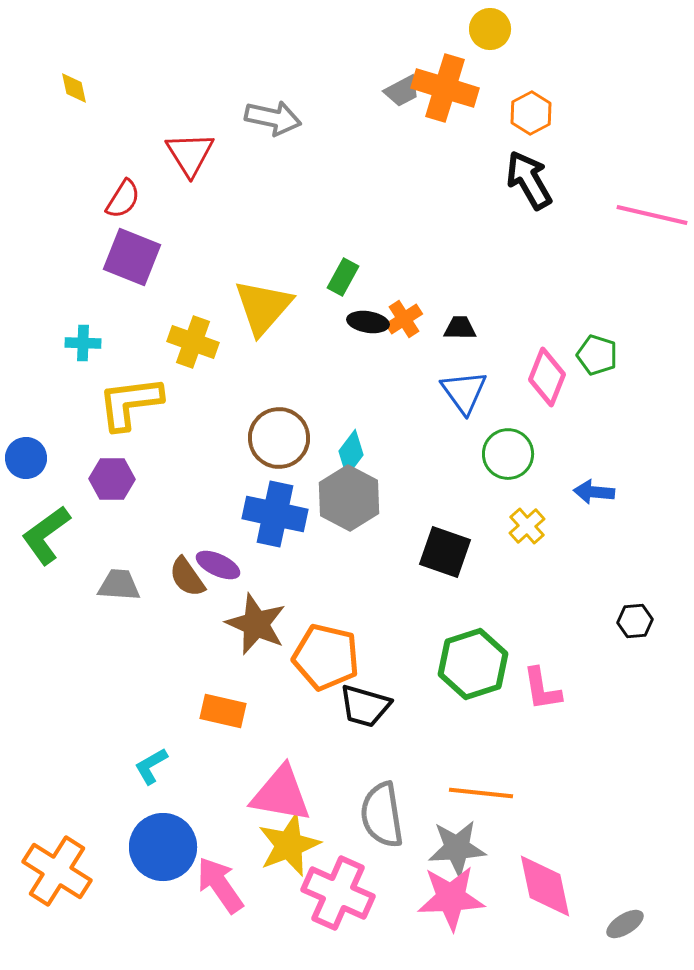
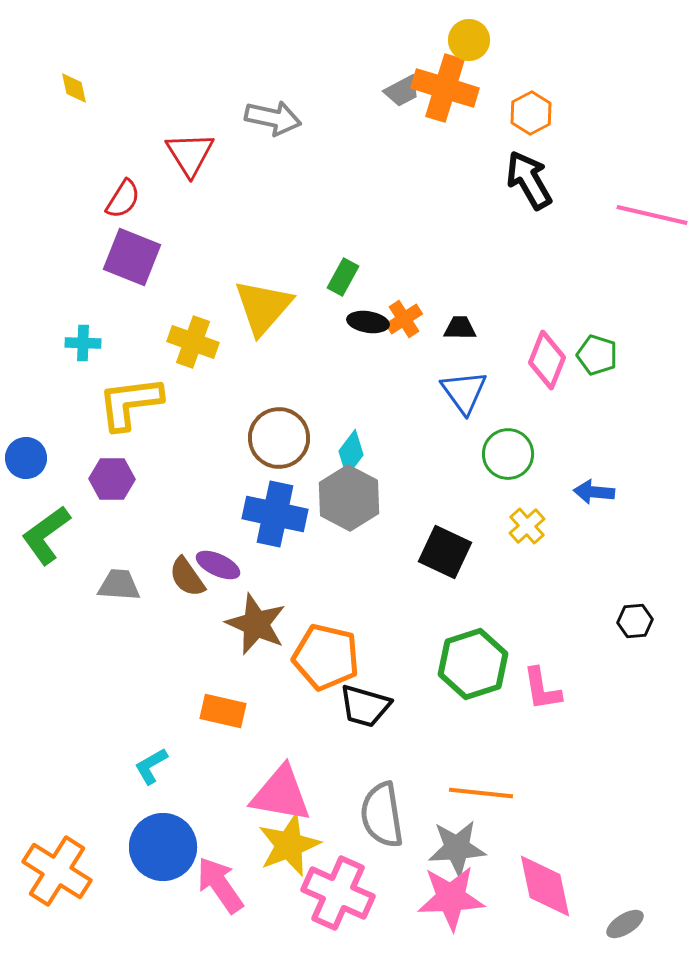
yellow circle at (490, 29): moved 21 px left, 11 px down
pink diamond at (547, 377): moved 17 px up
black square at (445, 552): rotated 6 degrees clockwise
